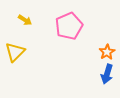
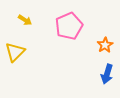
orange star: moved 2 px left, 7 px up
